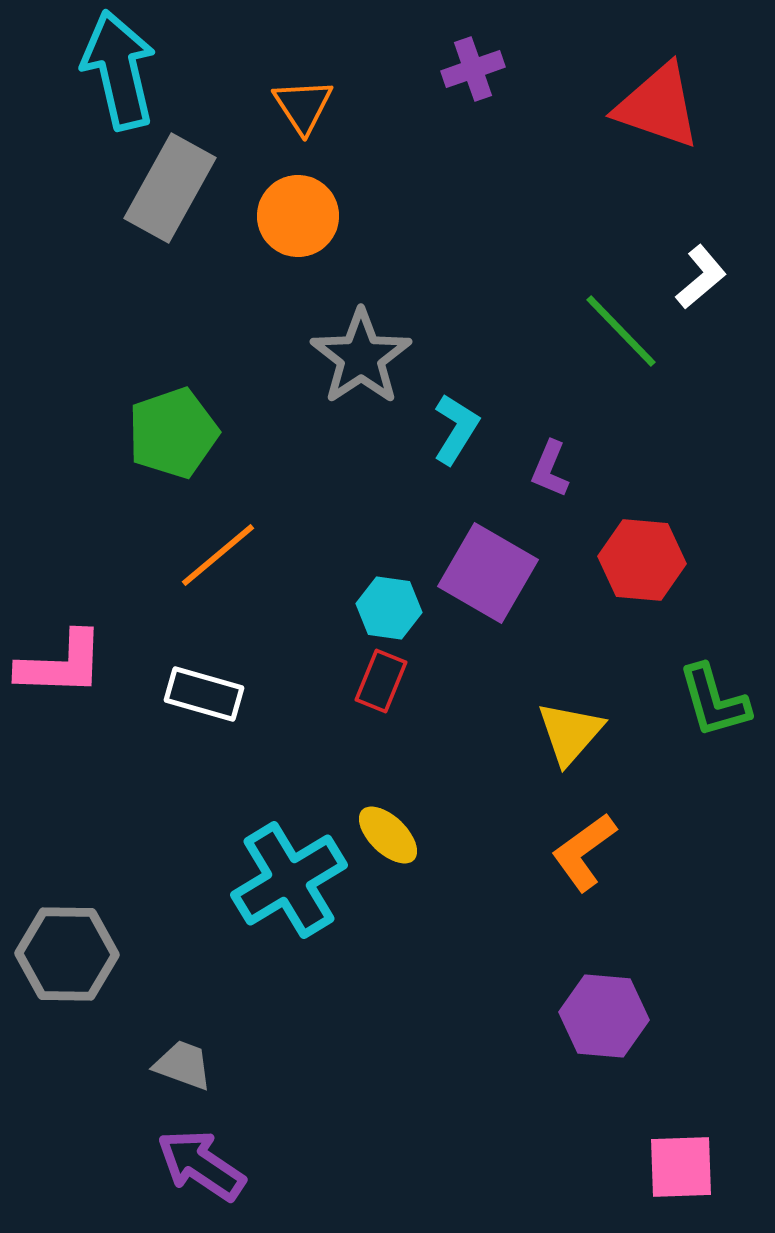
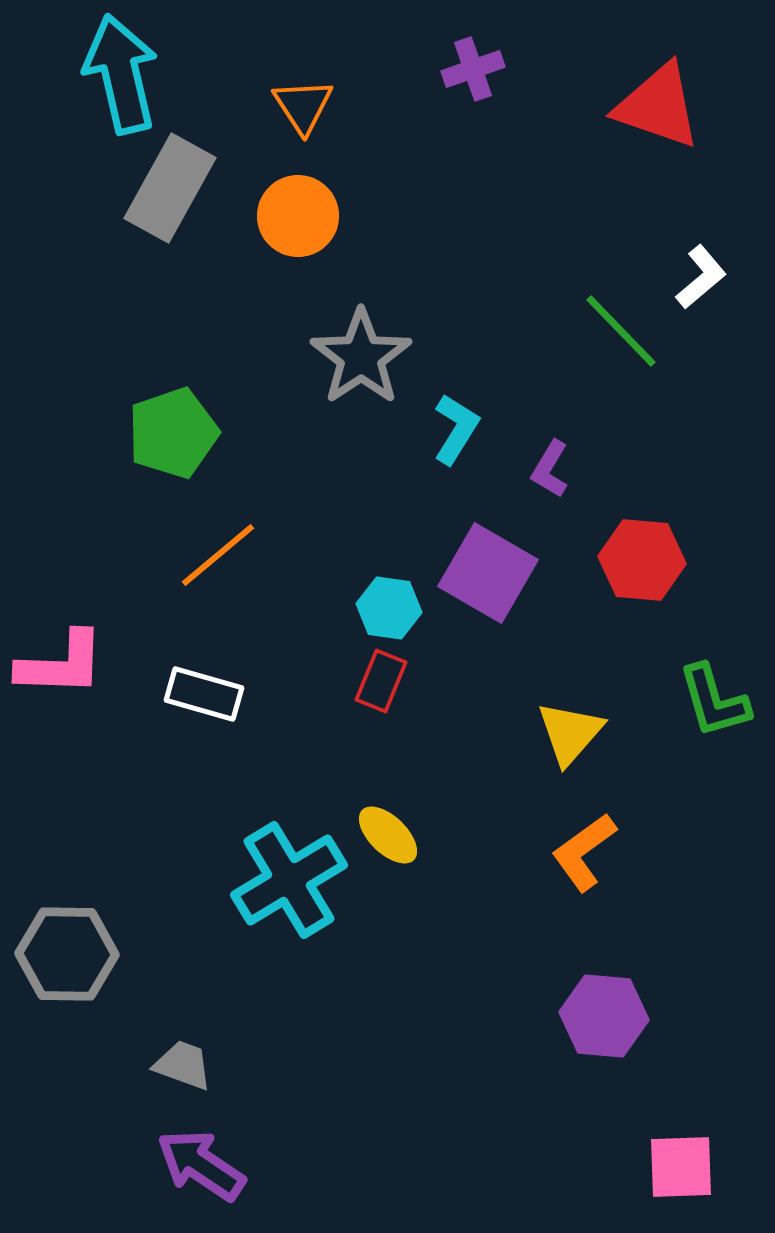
cyan arrow: moved 2 px right, 4 px down
purple L-shape: rotated 8 degrees clockwise
